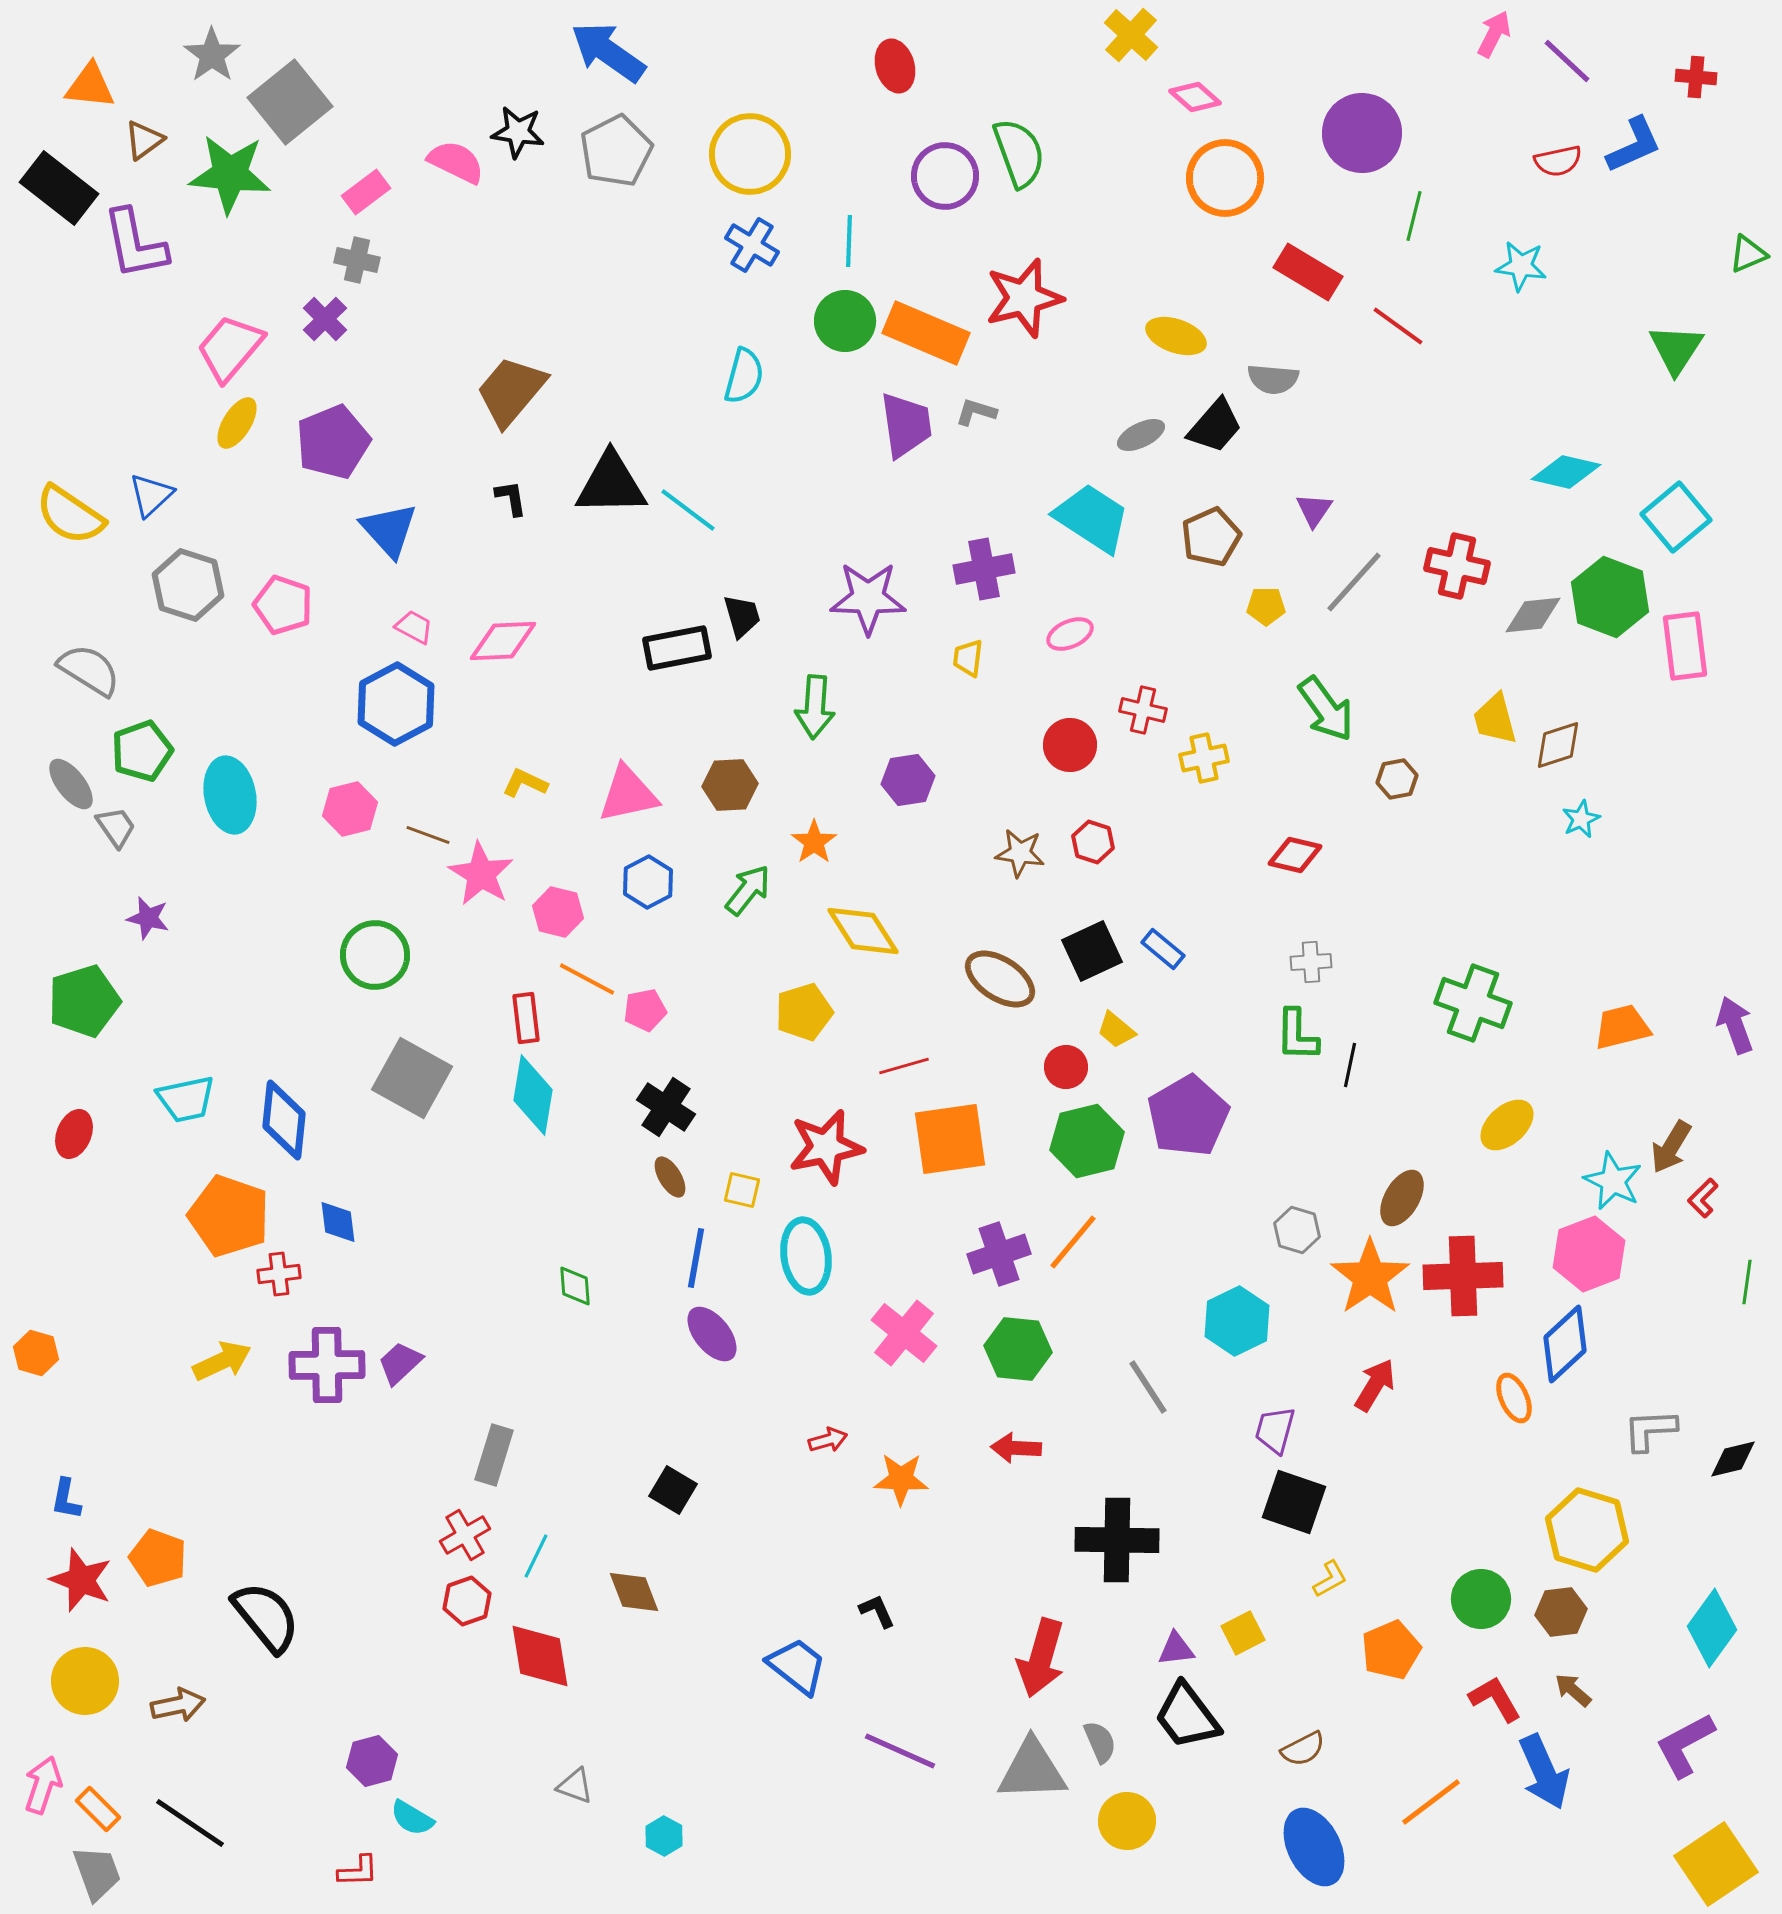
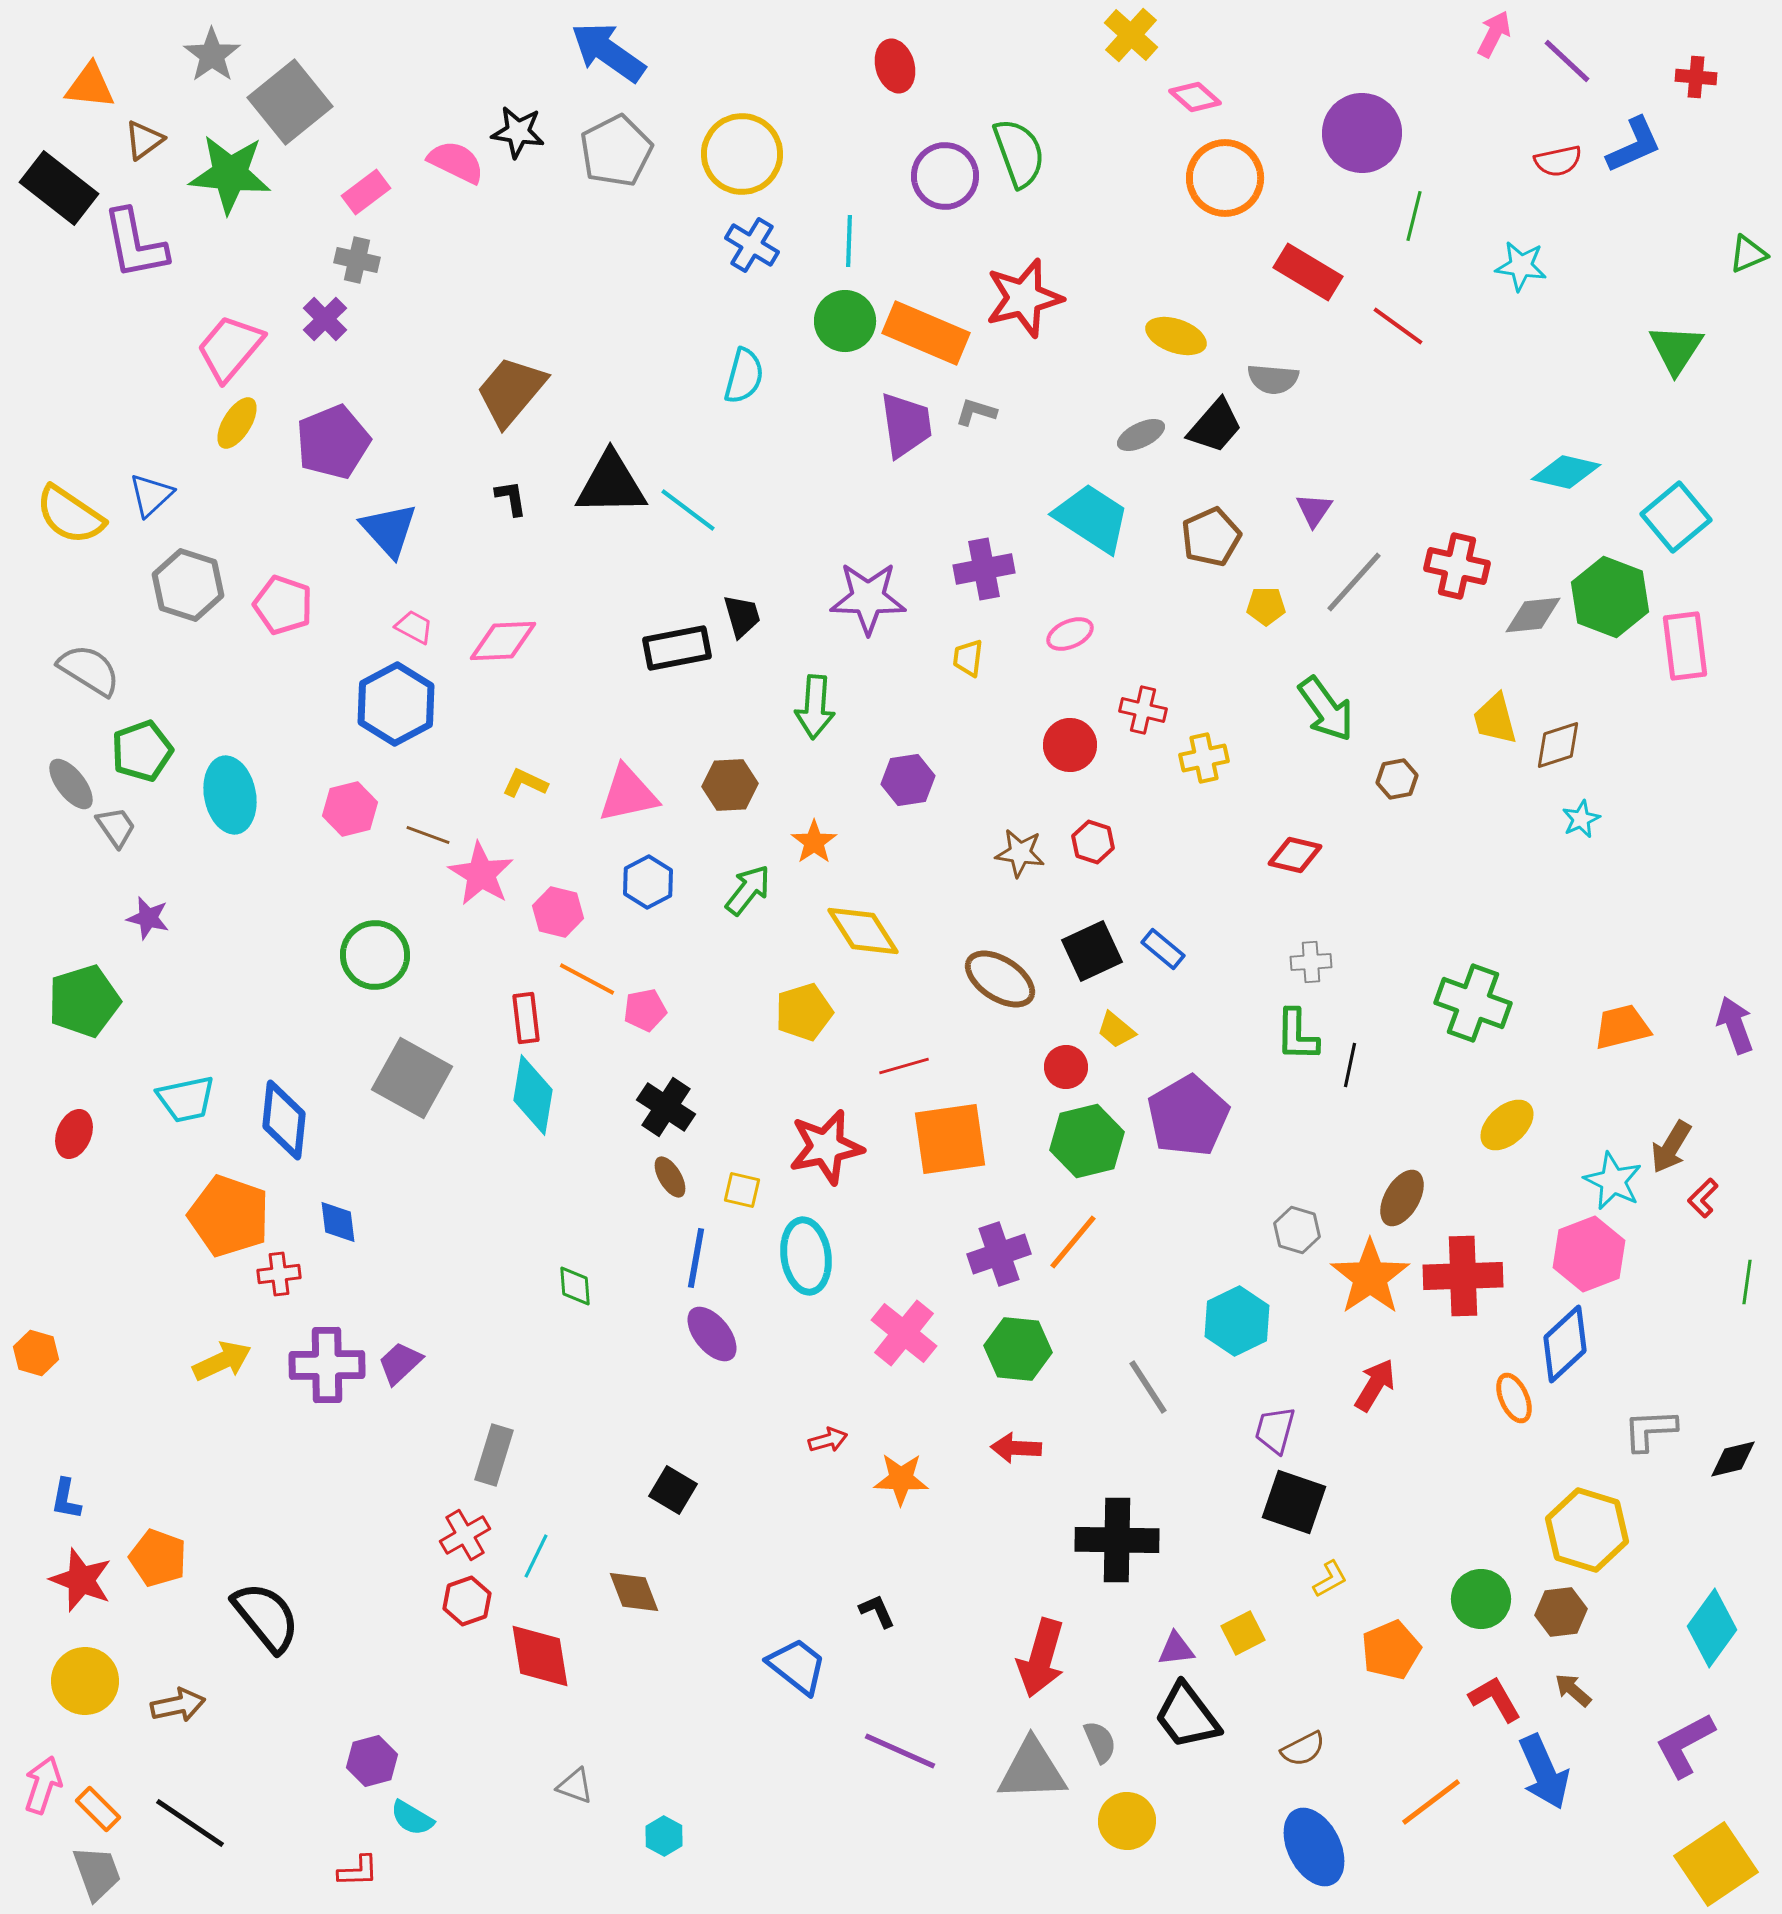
yellow circle at (750, 154): moved 8 px left
